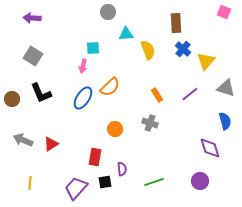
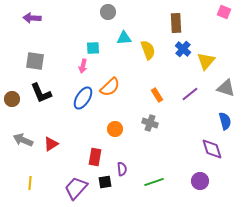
cyan triangle: moved 2 px left, 4 px down
gray square: moved 2 px right, 5 px down; rotated 24 degrees counterclockwise
purple diamond: moved 2 px right, 1 px down
